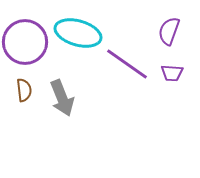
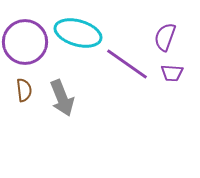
purple semicircle: moved 4 px left, 6 px down
